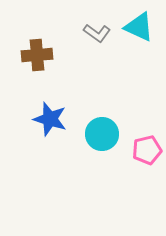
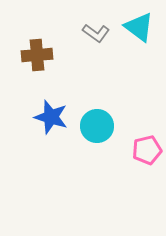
cyan triangle: rotated 12 degrees clockwise
gray L-shape: moved 1 px left
blue star: moved 1 px right, 2 px up
cyan circle: moved 5 px left, 8 px up
